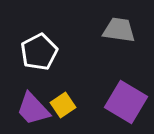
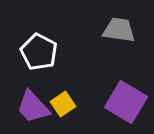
white pentagon: rotated 18 degrees counterclockwise
yellow square: moved 1 px up
purple trapezoid: moved 2 px up
